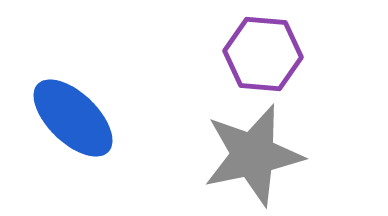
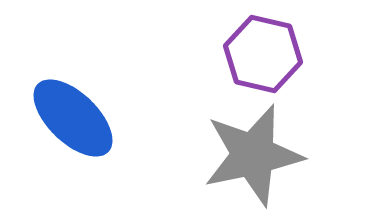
purple hexagon: rotated 8 degrees clockwise
